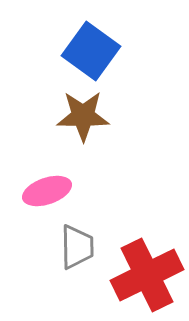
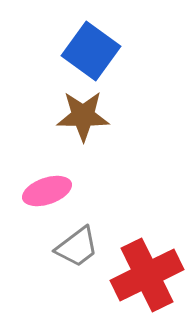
gray trapezoid: rotated 54 degrees clockwise
